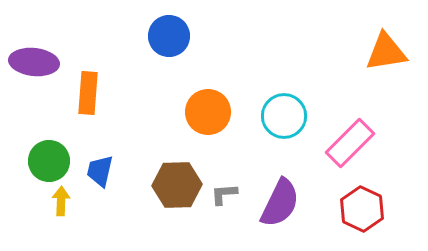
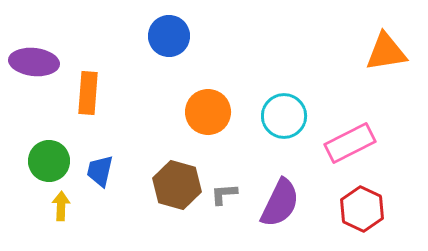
pink rectangle: rotated 18 degrees clockwise
brown hexagon: rotated 18 degrees clockwise
yellow arrow: moved 5 px down
